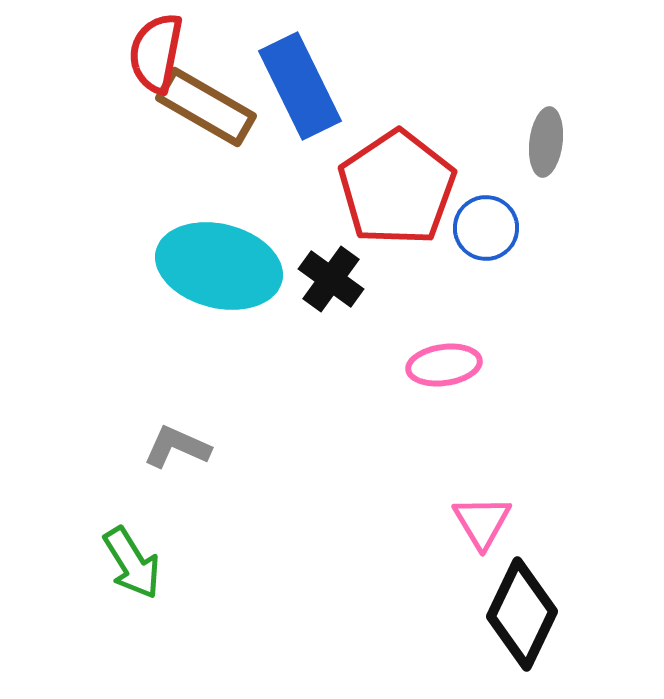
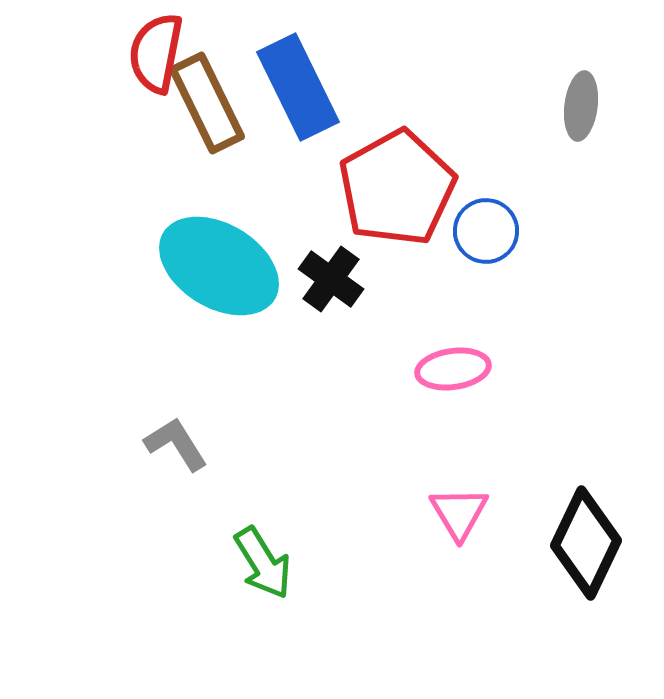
blue rectangle: moved 2 px left, 1 px down
brown rectangle: moved 1 px right, 4 px up; rotated 34 degrees clockwise
gray ellipse: moved 35 px right, 36 px up
red pentagon: rotated 5 degrees clockwise
blue circle: moved 3 px down
cyan ellipse: rotated 17 degrees clockwise
pink ellipse: moved 9 px right, 4 px down
gray L-shape: moved 1 px left, 3 px up; rotated 34 degrees clockwise
pink triangle: moved 23 px left, 9 px up
green arrow: moved 131 px right
black diamond: moved 64 px right, 71 px up
